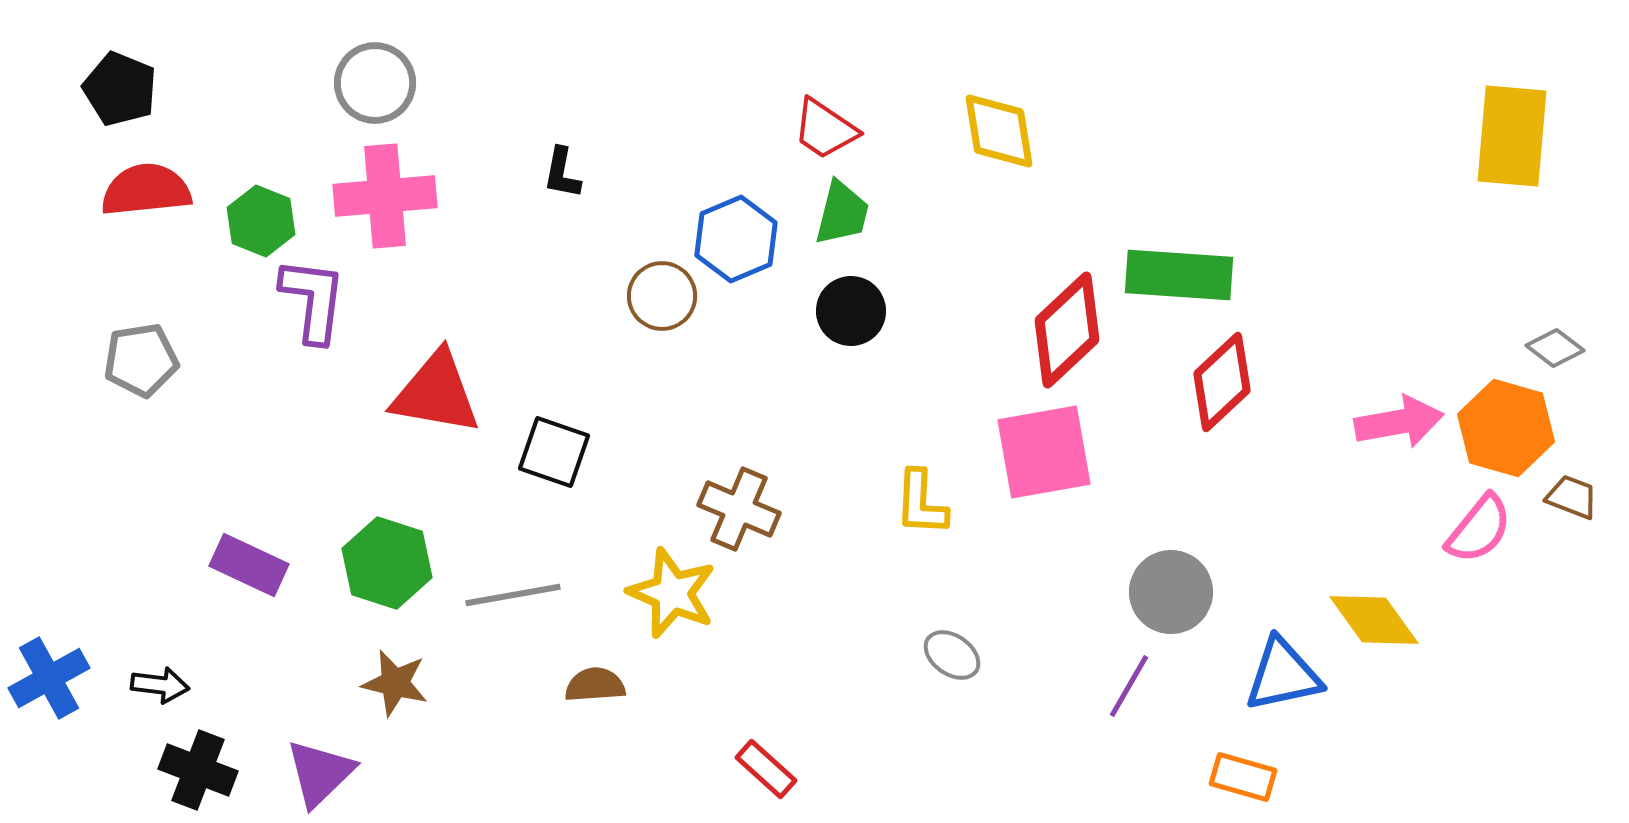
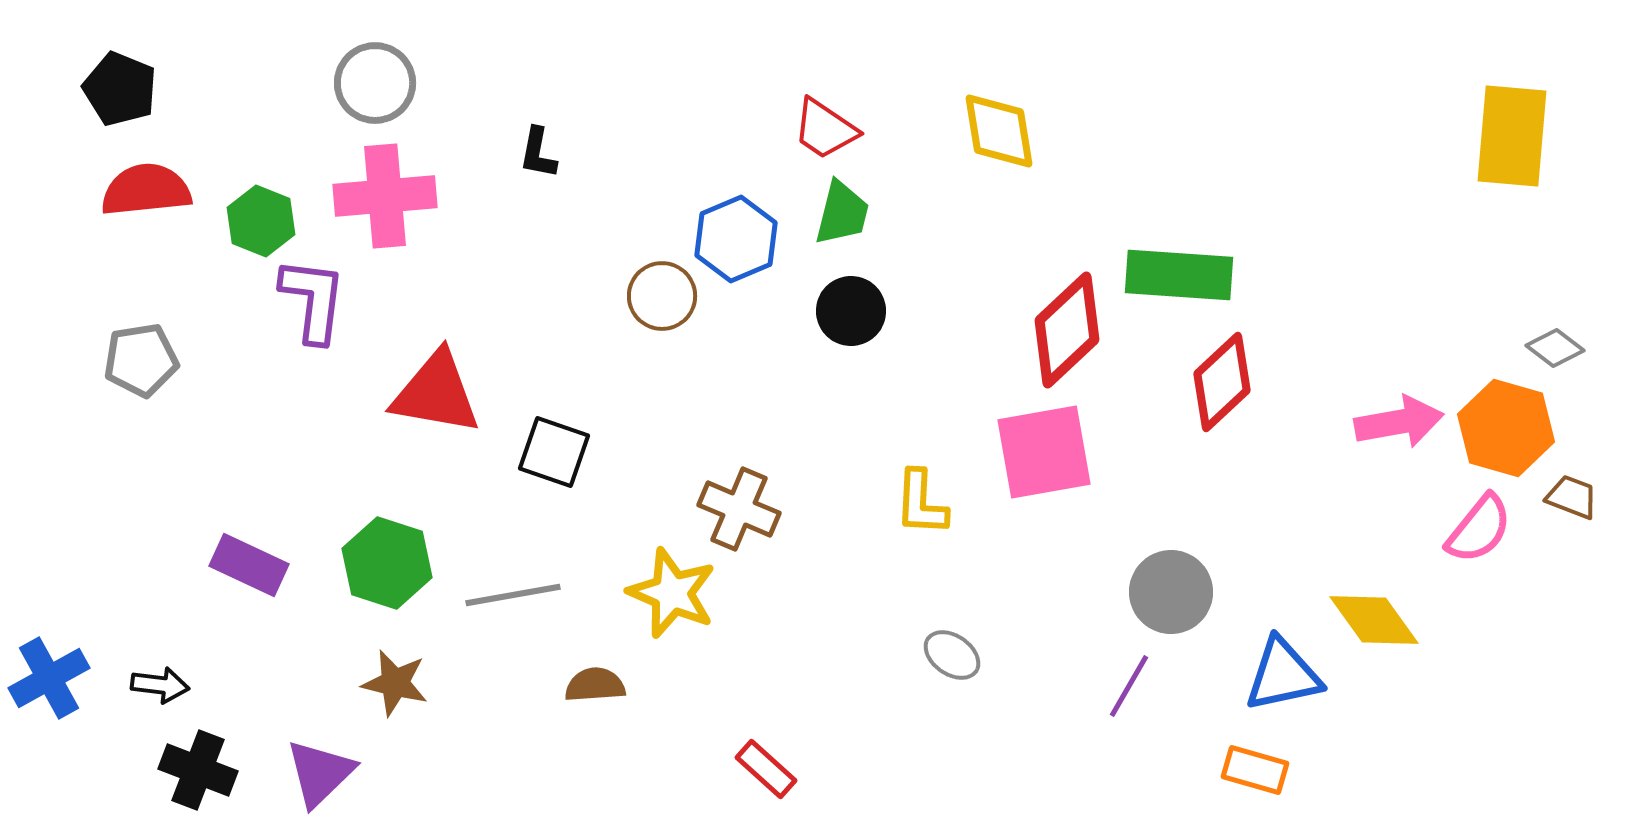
black L-shape at (562, 173): moved 24 px left, 20 px up
orange rectangle at (1243, 777): moved 12 px right, 7 px up
